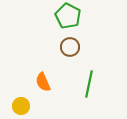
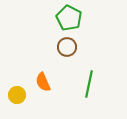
green pentagon: moved 1 px right, 2 px down
brown circle: moved 3 px left
yellow circle: moved 4 px left, 11 px up
